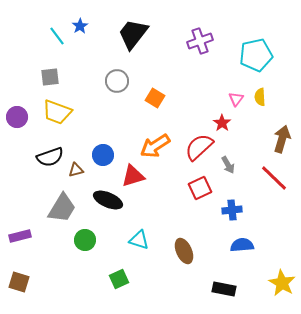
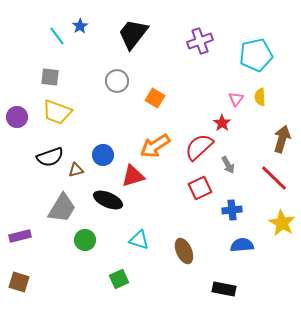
gray square: rotated 12 degrees clockwise
yellow star: moved 60 px up
